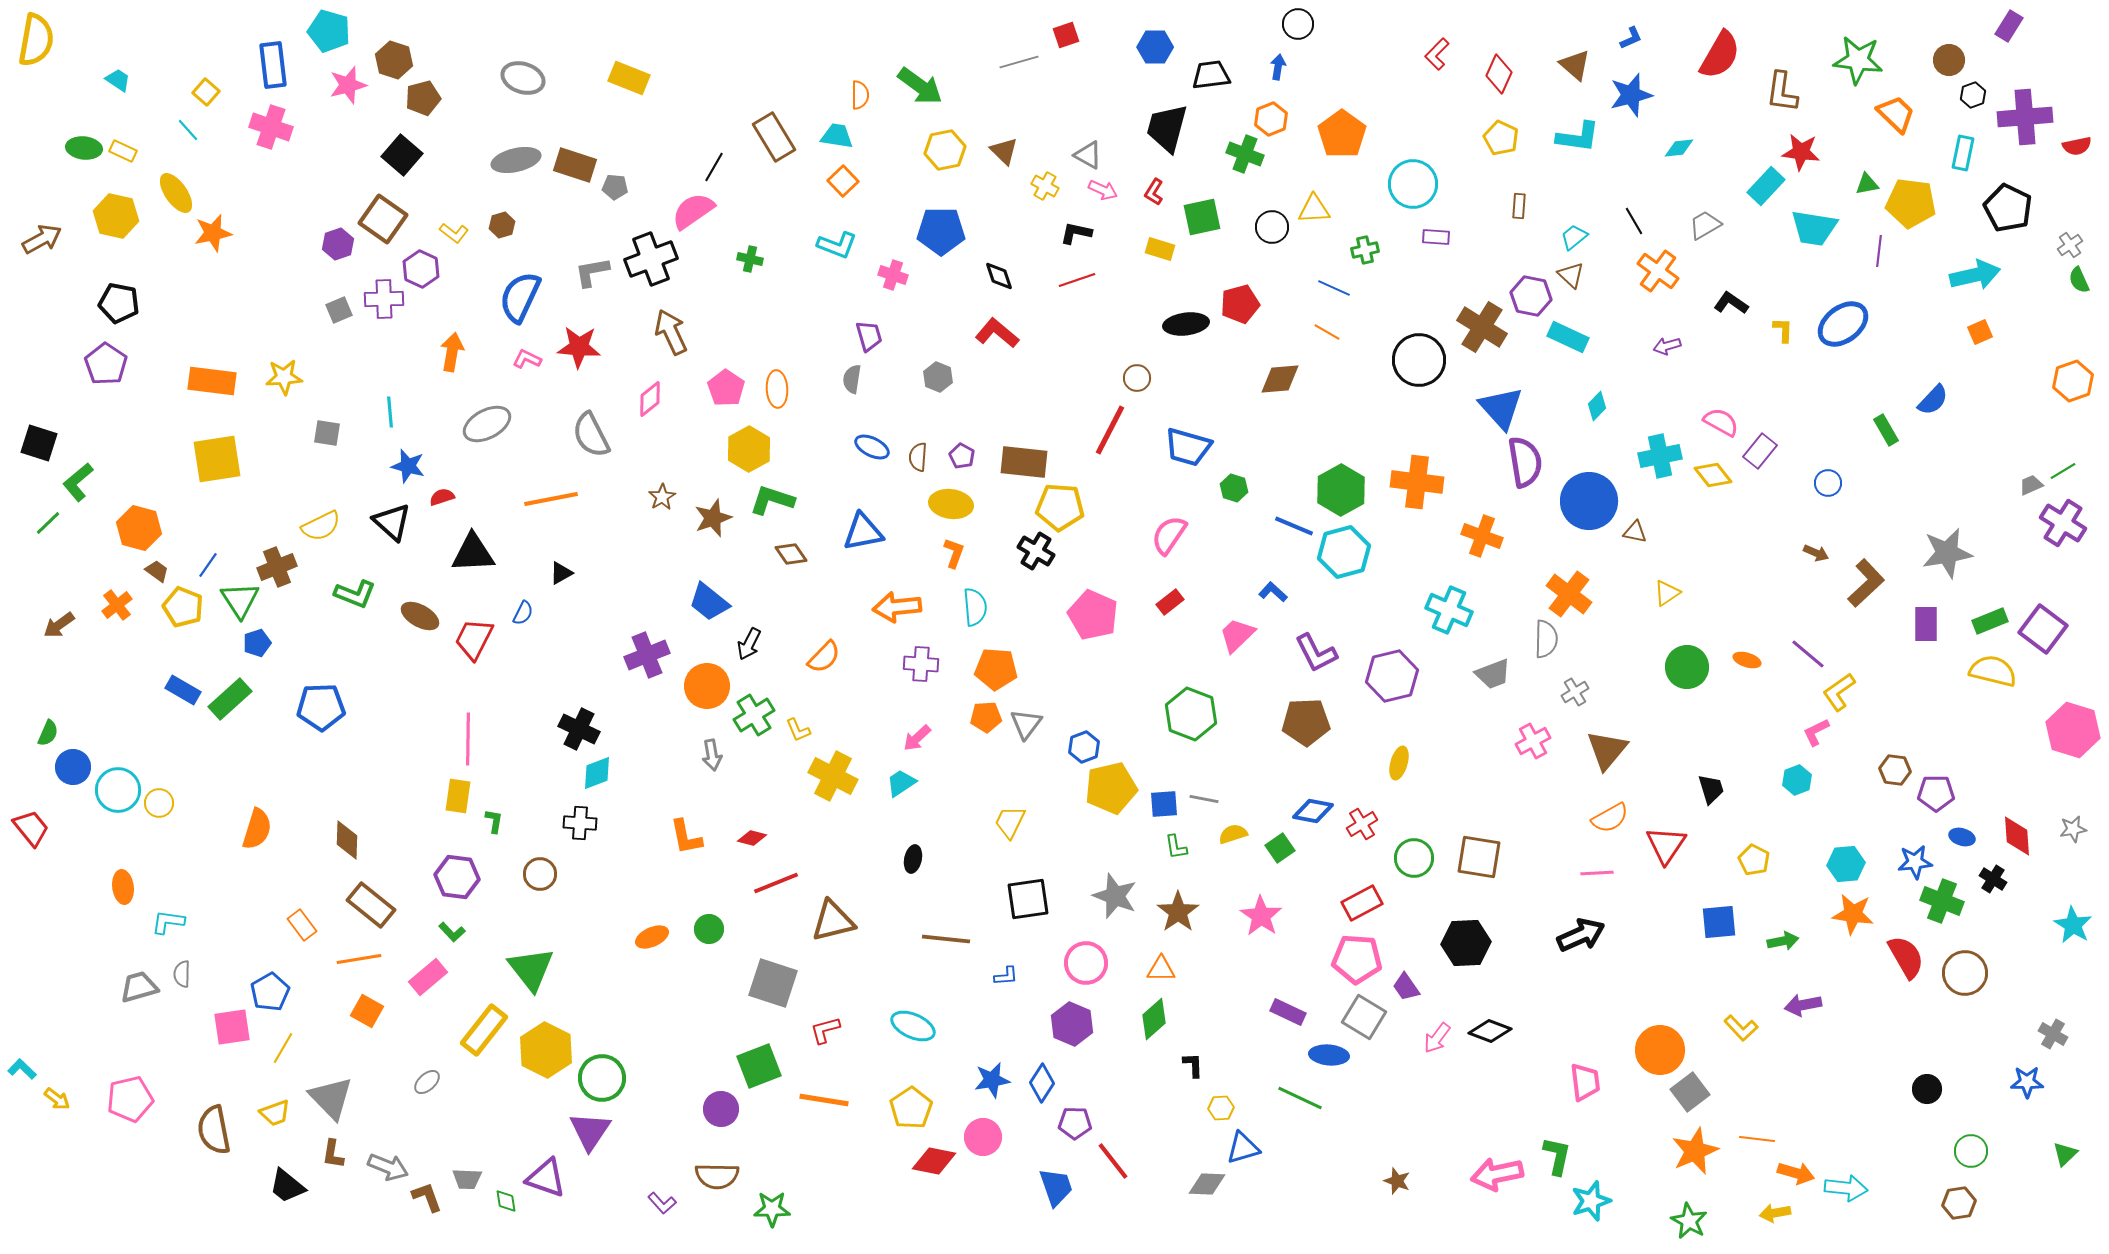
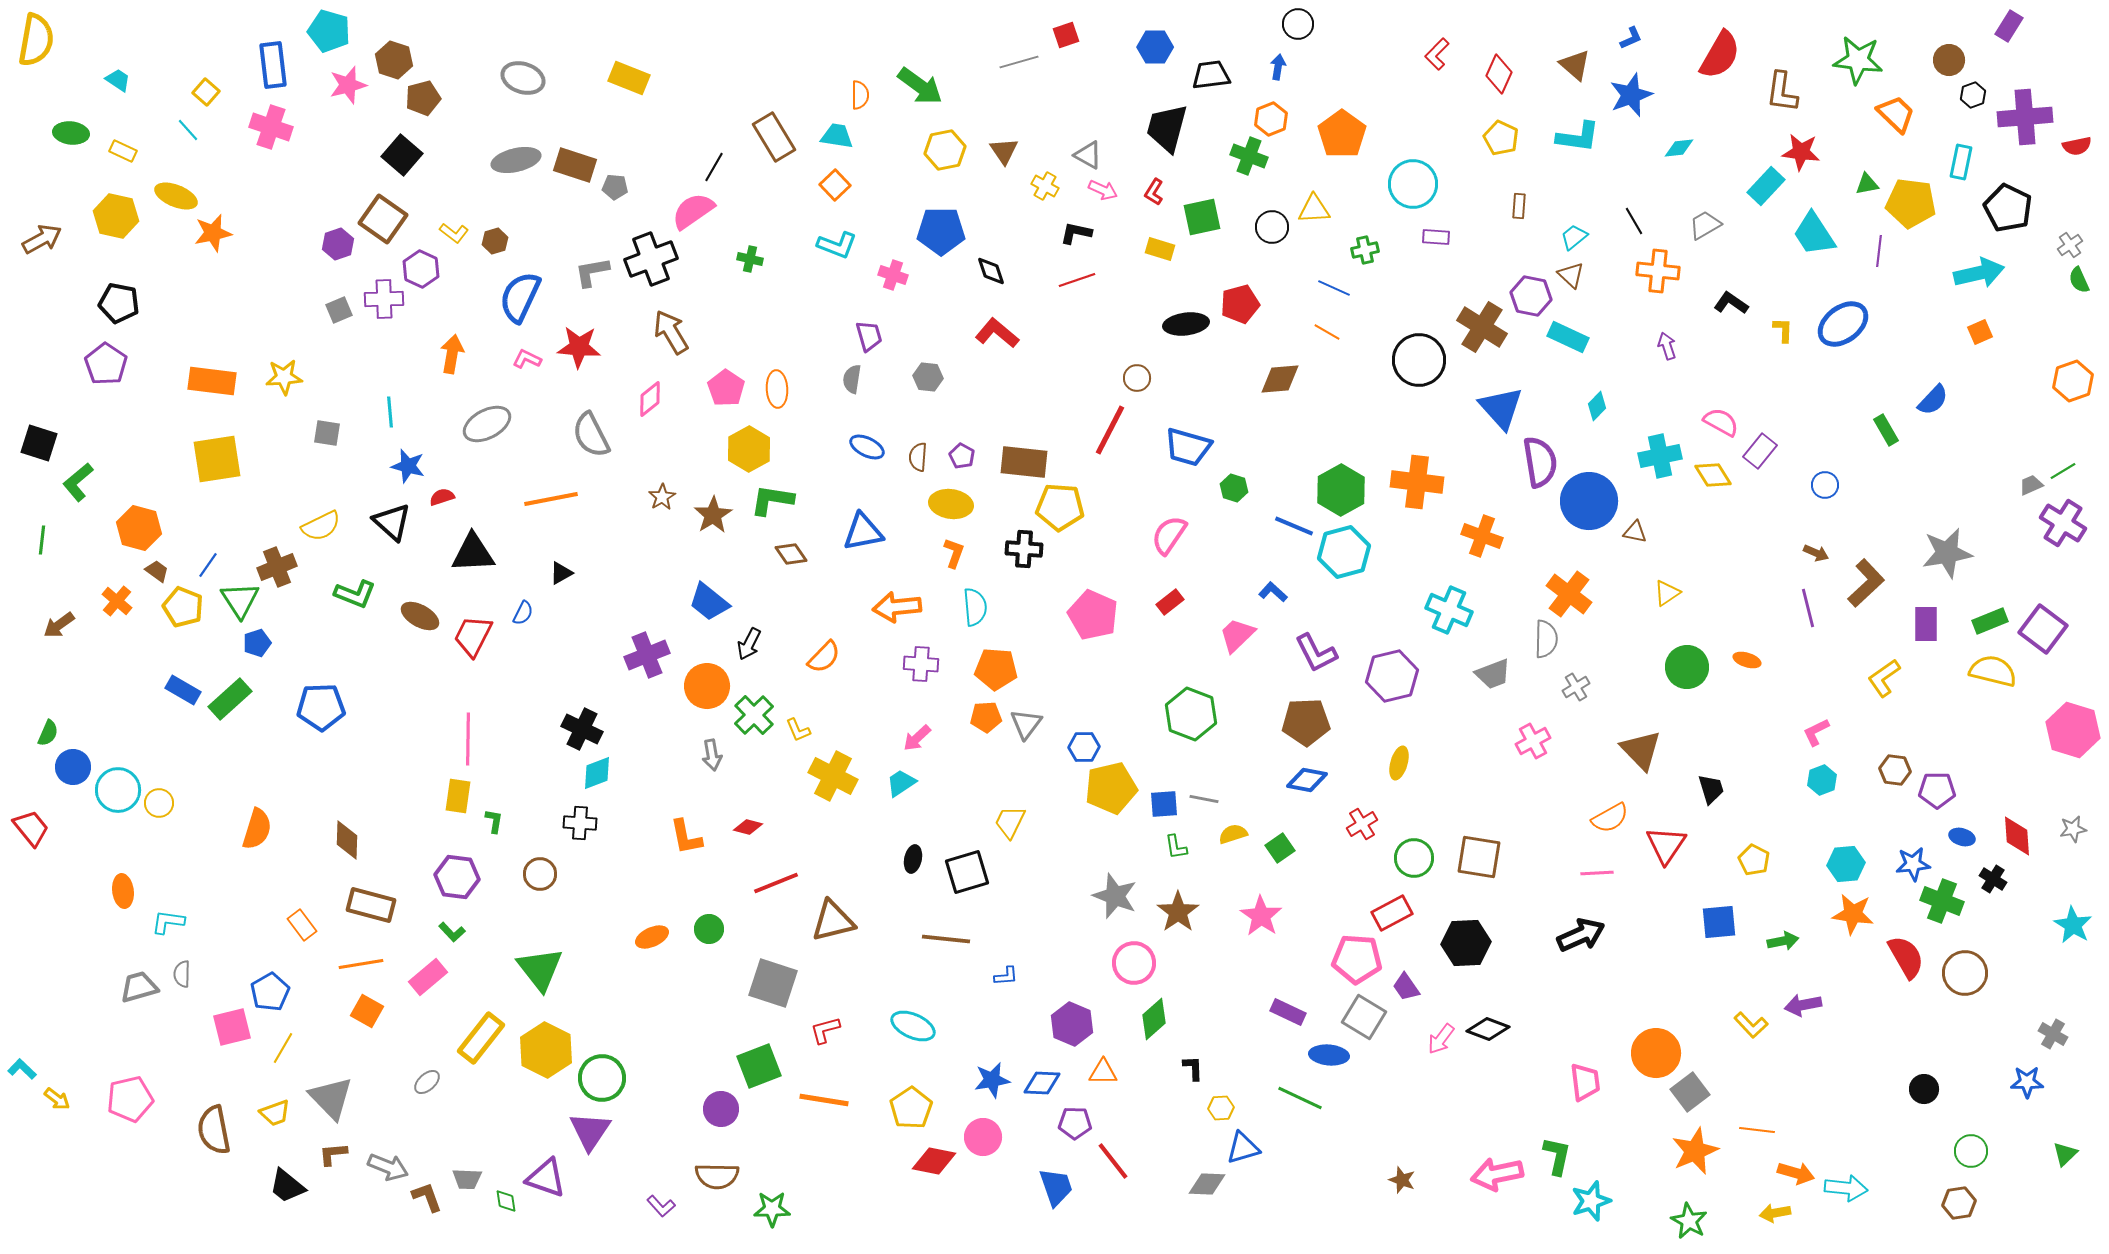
blue star at (1631, 95): rotated 6 degrees counterclockwise
green ellipse at (84, 148): moved 13 px left, 15 px up
brown triangle at (1004, 151): rotated 12 degrees clockwise
cyan rectangle at (1963, 153): moved 2 px left, 9 px down
green cross at (1245, 154): moved 4 px right, 2 px down
orange square at (843, 181): moved 8 px left, 4 px down
yellow ellipse at (176, 193): moved 3 px down; rotated 33 degrees counterclockwise
brown hexagon at (502, 225): moved 7 px left, 16 px down
cyan trapezoid at (1814, 228): moved 6 px down; rotated 48 degrees clockwise
orange cross at (1658, 271): rotated 30 degrees counterclockwise
cyan arrow at (1975, 275): moved 4 px right, 2 px up
black diamond at (999, 276): moved 8 px left, 5 px up
brown arrow at (671, 332): rotated 6 degrees counterclockwise
purple arrow at (1667, 346): rotated 88 degrees clockwise
orange arrow at (452, 352): moved 2 px down
gray hexagon at (938, 377): moved 10 px left; rotated 16 degrees counterclockwise
blue ellipse at (872, 447): moved 5 px left
purple semicircle at (1525, 462): moved 15 px right
yellow diamond at (1713, 475): rotated 6 degrees clockwise
blue circle at (1828, 483): moved 3 px left, 2 px down
green L-shape at (772, 500): rotated 9 degrees counterclockwise
brown star at (713, 518): moved 3 px up; rotated 12 degrees counterclockwise
green line at (48, 523): moved 6 px left, 17 px down; rotated 40 degrees counterclockwise
black cross at (1036, 551): moved 12 px left, 2 px up; rotated 27 degrees counterclockwise
orange cross at (117, 605): moved 4 px up; rotated 12 degrees counterclockwise
red trapezoid at (474, 639): moved 1 px left, 3 px up
purple line at (1808, 654): moved 46 px up; rotated 36 degrees clockwise
gray cross at (1575, 692): moved 1 px right, 5 px up
yellow L-shape at (1839, 692): moved 45 px right, 14 px up
green cross at (754, 715): rotated 12 degrees counterclockwise
black cross at (579, 729): moved 3 px right
blue hexagon at (1084, 747): rotated 20 degrees clockwise
brown triangle at (1607, 750): moved 34 px right; rotated 24 degrees counterclockwise
cyan hexagon at (1797, 780): moved 25 px right
purple pentagon at (1936, 793): moved 1 px right, 3 px up
blue diamond at (1313, 811): moved 6 px left, 31 px up
red diamond at (752, 838): moved 4 px left, 11 px up
blue star at (1915, 862): moved 2 px left, 2 px down
orange ellipse at (123, 887): moved 4 px down
black square at (1028, 899): moved 61 px left, 27 px up; rotated 9 degrees counterclockwise
red rectangle at (1362, 903): moved 30 px right, 10 px down
brown rectangle at (371, 905): rotated 24 degrees counterclockwise
orange line at (359, 959): moved 2 px right, 5 px down
pink circle at (1086, 963): moved 48 px right
green triangle at (531, 969): moved 9 px right
orange triangle at (1161, 969): moved 58 px left, 103 px down
pink square at (232, 1027): rotated 6 degrees counterclockwise
yellow L-shape at (1741, 1028): moved 10 px right, 3 px up
yellow rectangle at (484, 1030): moved 3 px left, 8 px down
black diamond at (1490, 1031): moved 2 px left, 2 px up
pink arrow at (1437, 1038): moved 4 px right, 1 px down
orange circle at (1660, 1050): moved 4 px left, 3 px down
black L-shape at (1193, 1065): moved 3 px down
blue diamond at (1042, 1083): rotated 60 degrees clockwise
black circle at (1927, 1089): moved 3 px left
orange line at (1757, 1139): moved 9 px up
brown L-shape at (333, 1154): rotated 76 degrees clockwise
brown star at (1397, 1181): moved 5 px right, 1 px up
purple L-shape at (662, 1203): moved 1 px left, 3 px down
